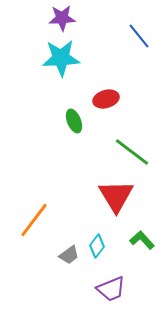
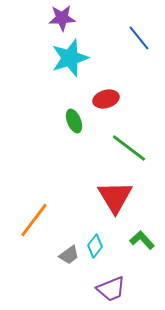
blue line: moved 2 px down
cyan star: moved 9 px right; rotated 15 degrees counterclockwise
green line: moved 3 px left, 4 px up
red triangle: moved 1 px left, 1 px down
cyan diamond: moved 2 px left
